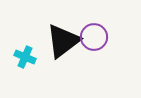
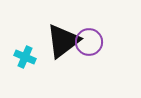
purple circle: moved 5 px left, 5 px down
